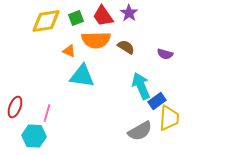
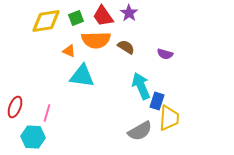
blue rectangle: rotated 36 degrees counterclockwise
cyan hexagon: moved 1 px left, 1 px down
